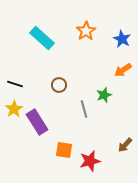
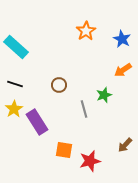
cyan rectangle: moved 26 px left, 9 px down
